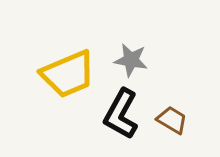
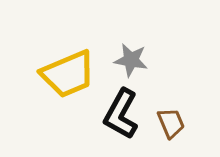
brown trapezoid: moved 1 px left, 3 px down; rotated 36 degrees clockwise
